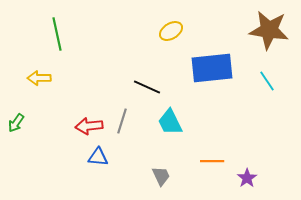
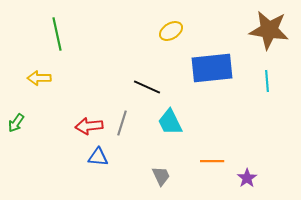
cyan line: rotated 30 degrees clockwise
gray line: moved 2 px down
